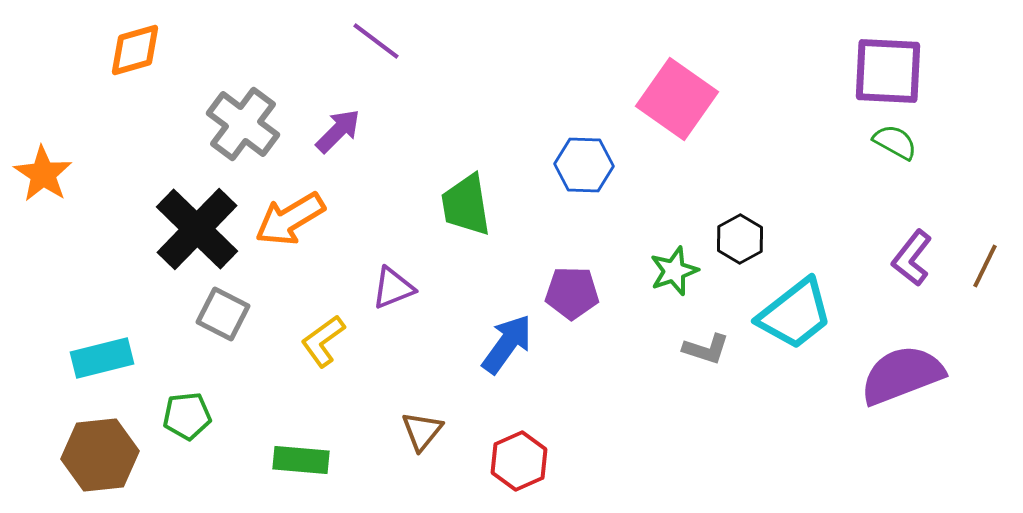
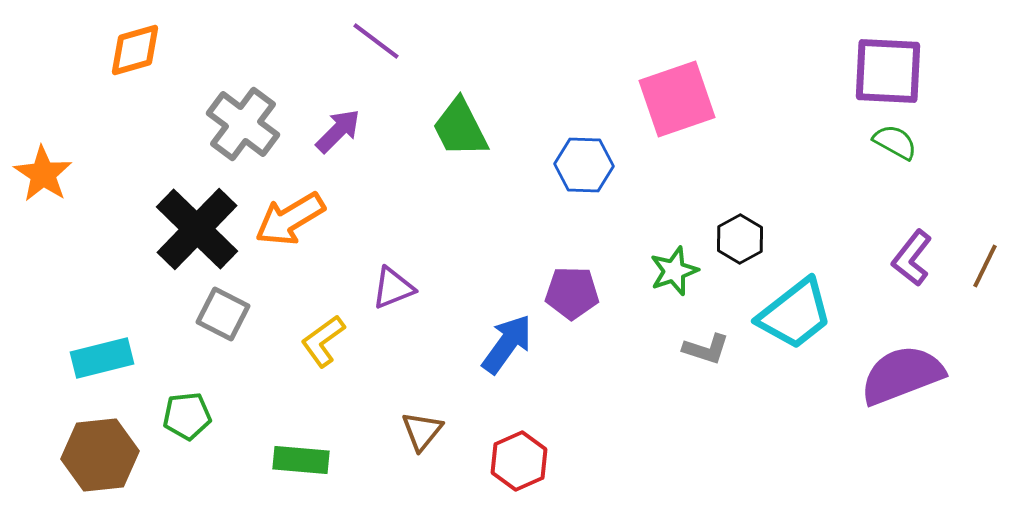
pink square: rotated 36 degrees clockwise
green trapezoid: moved 6 px left, 77 px up; rotated 18 degrees counterclockwise
